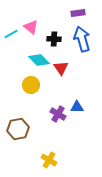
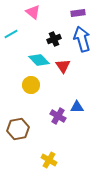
pink triangle: moved 2 px right, 15 px up
black cross: rotated 24 degrees counterclockwise
red triangle: moved 2 px right, 2 px up
purple cross: moved 2 px down
